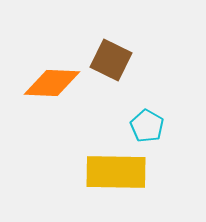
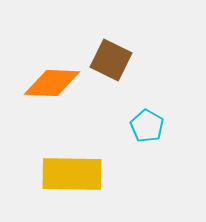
yellow rectangle: moved 44 px left, 2 px down
